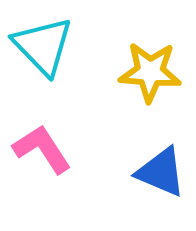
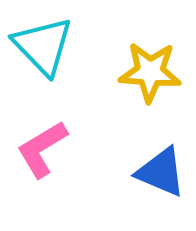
pink L-shape: rotated 88 degrees counterclockwise
